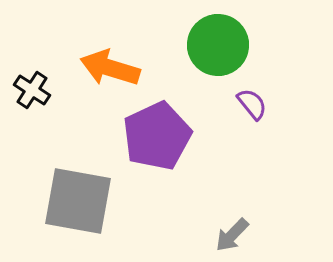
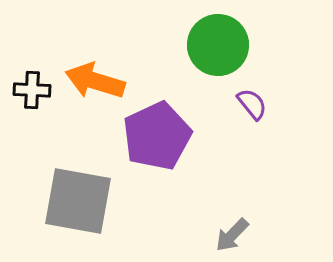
orange arrow: moved 15 px left, 13 px down
black cross: rotated 30 degrees counterclockwise
